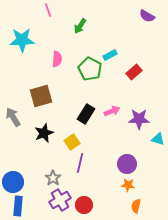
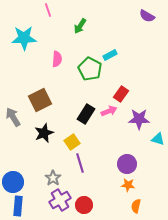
cyan star: moved 2 px right, 2 px up
red rectangle: moved 13 px left, 22 px down; rotated 14 degrees counterclockwise
brown square: moved 1 px left, 4 px down; rotated 10 degrees counterclockwise
pink arrow: moved 3 px left
purple line: rotated 30 degrees counterclockwise
